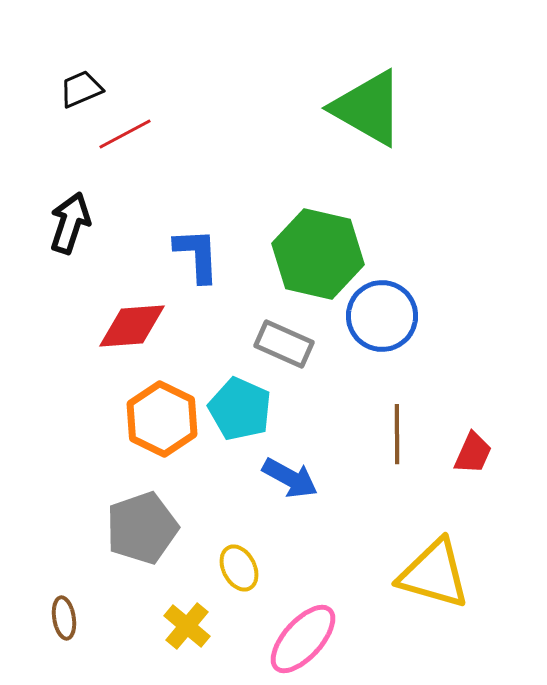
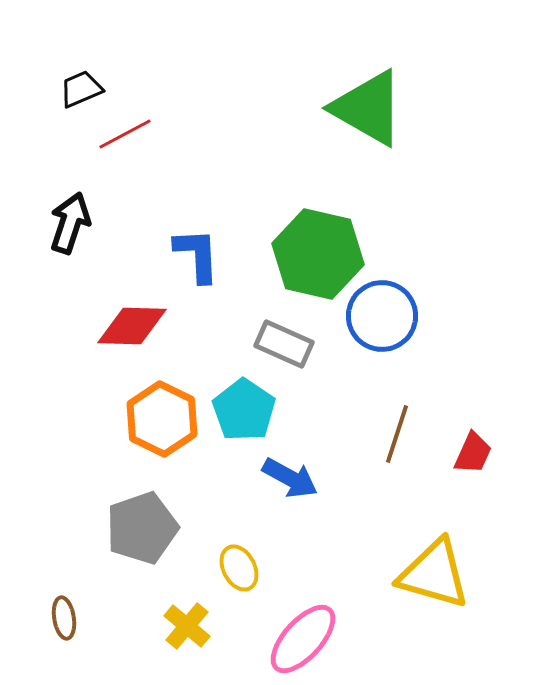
red diamond: rotated 6 degrees clockwise
cyan pentagon: moved 4 px right, 1 px down; rotated 10 degrees clockwise
brown line: rotated 18 degrees clockwise
